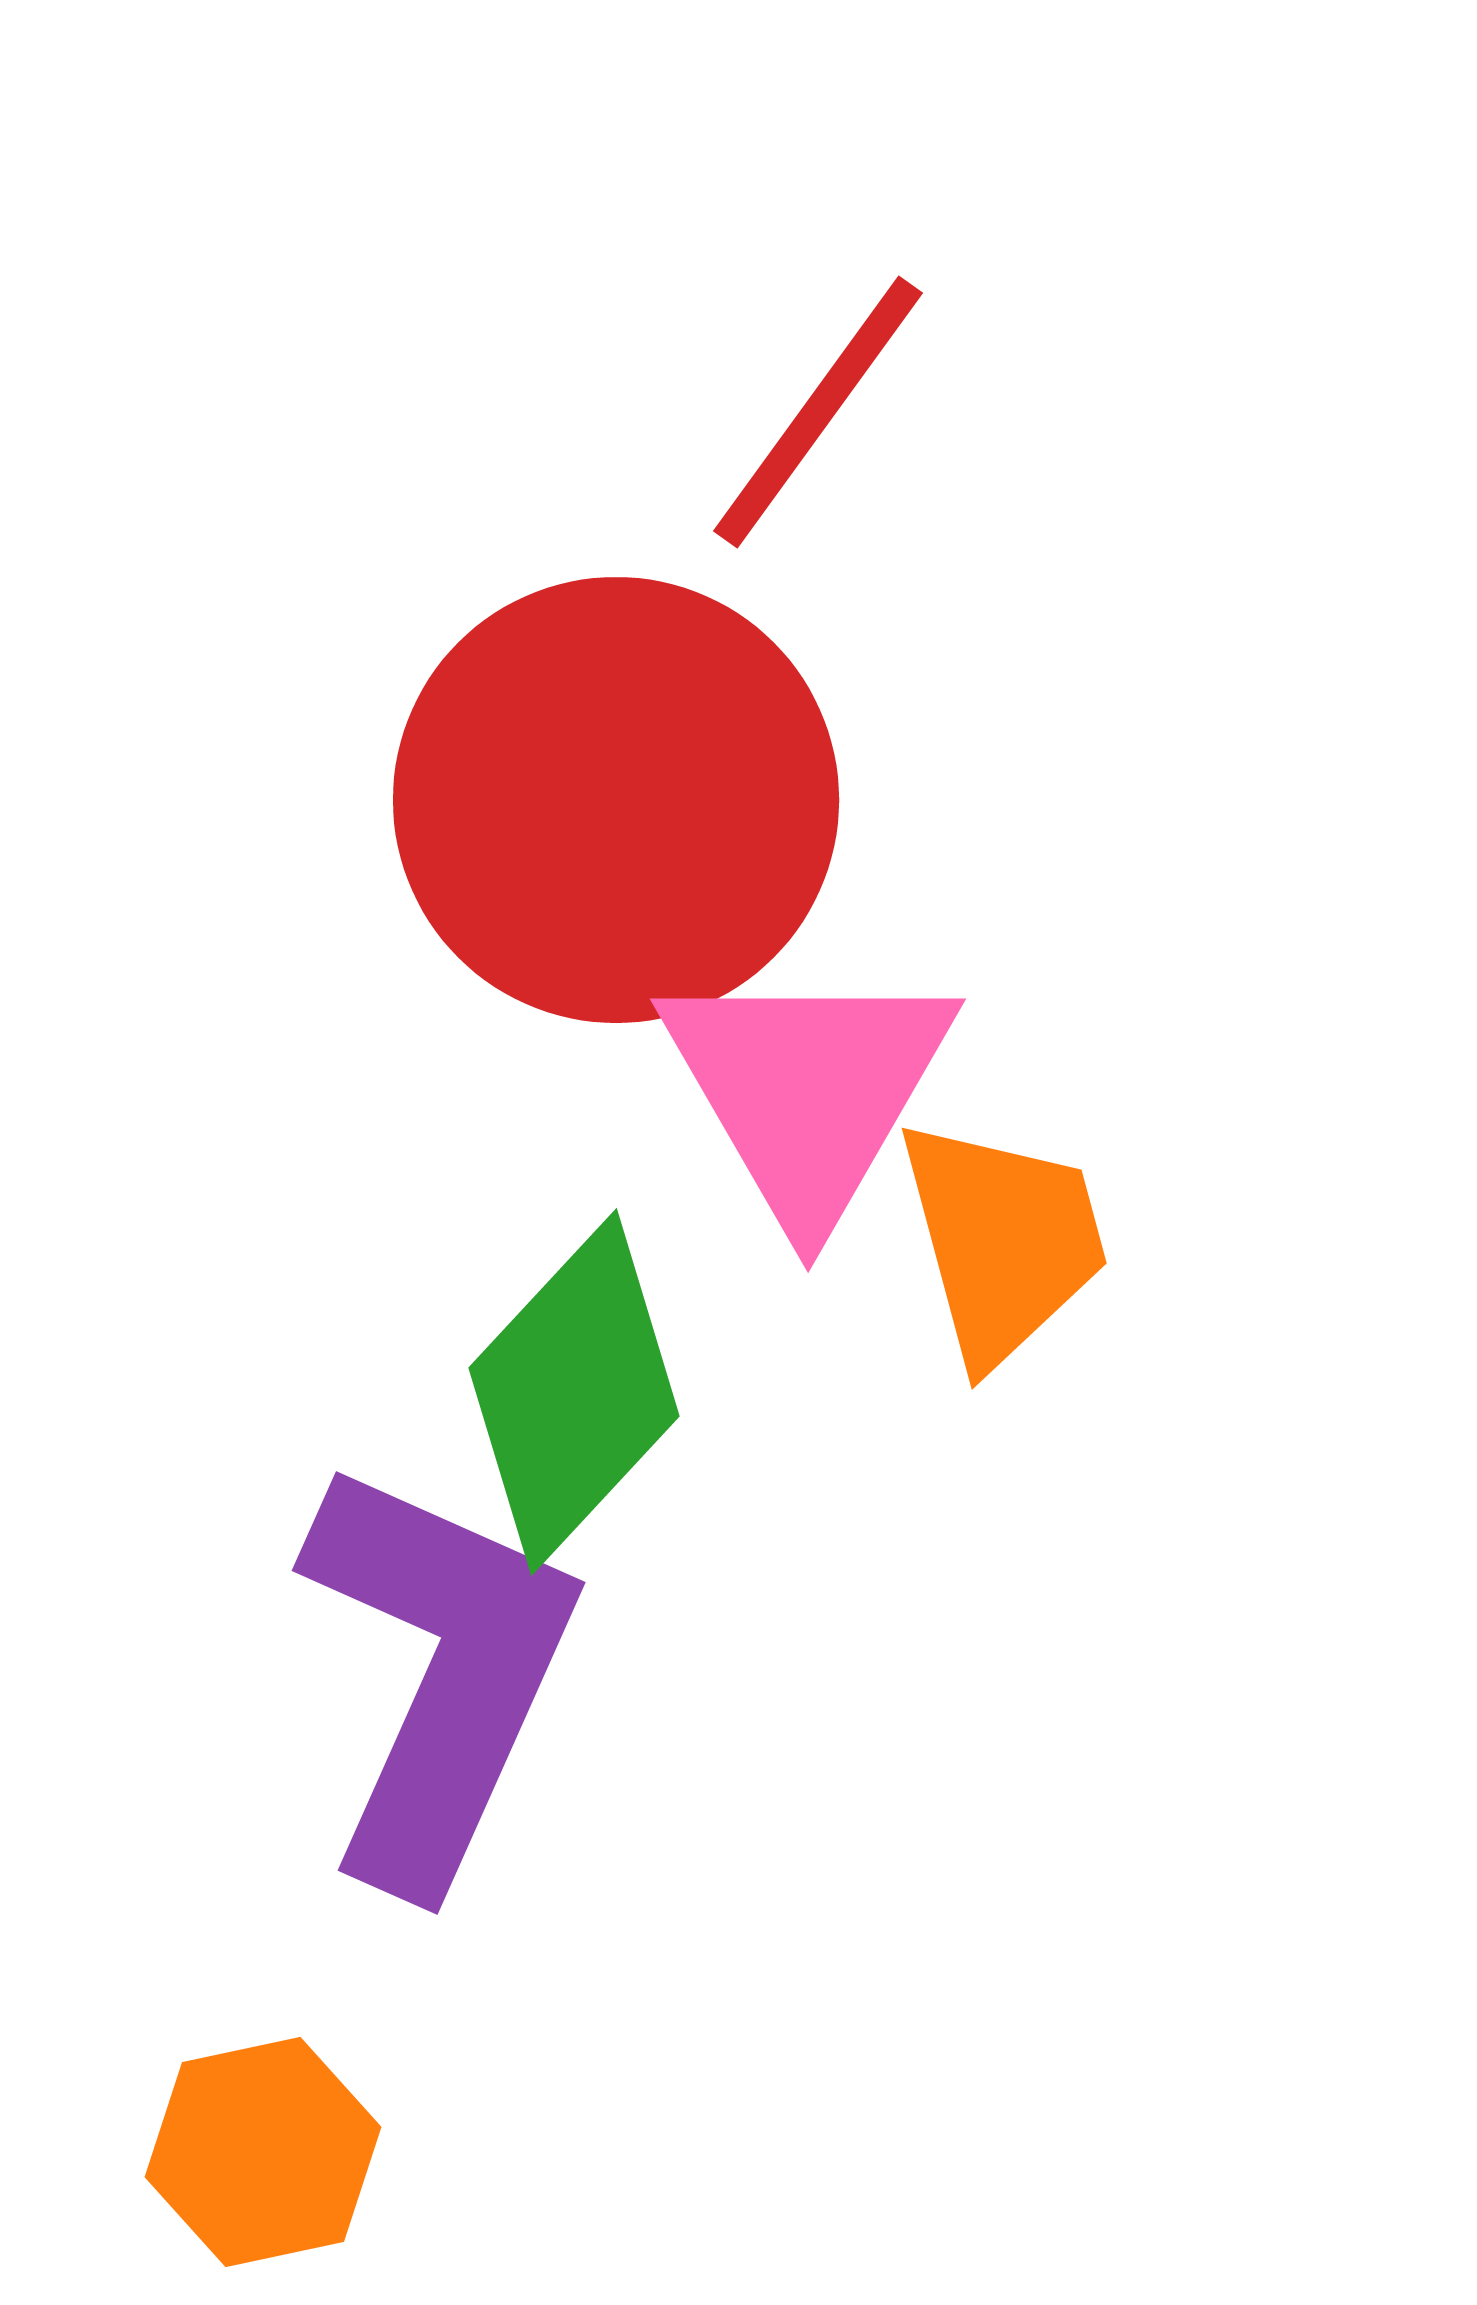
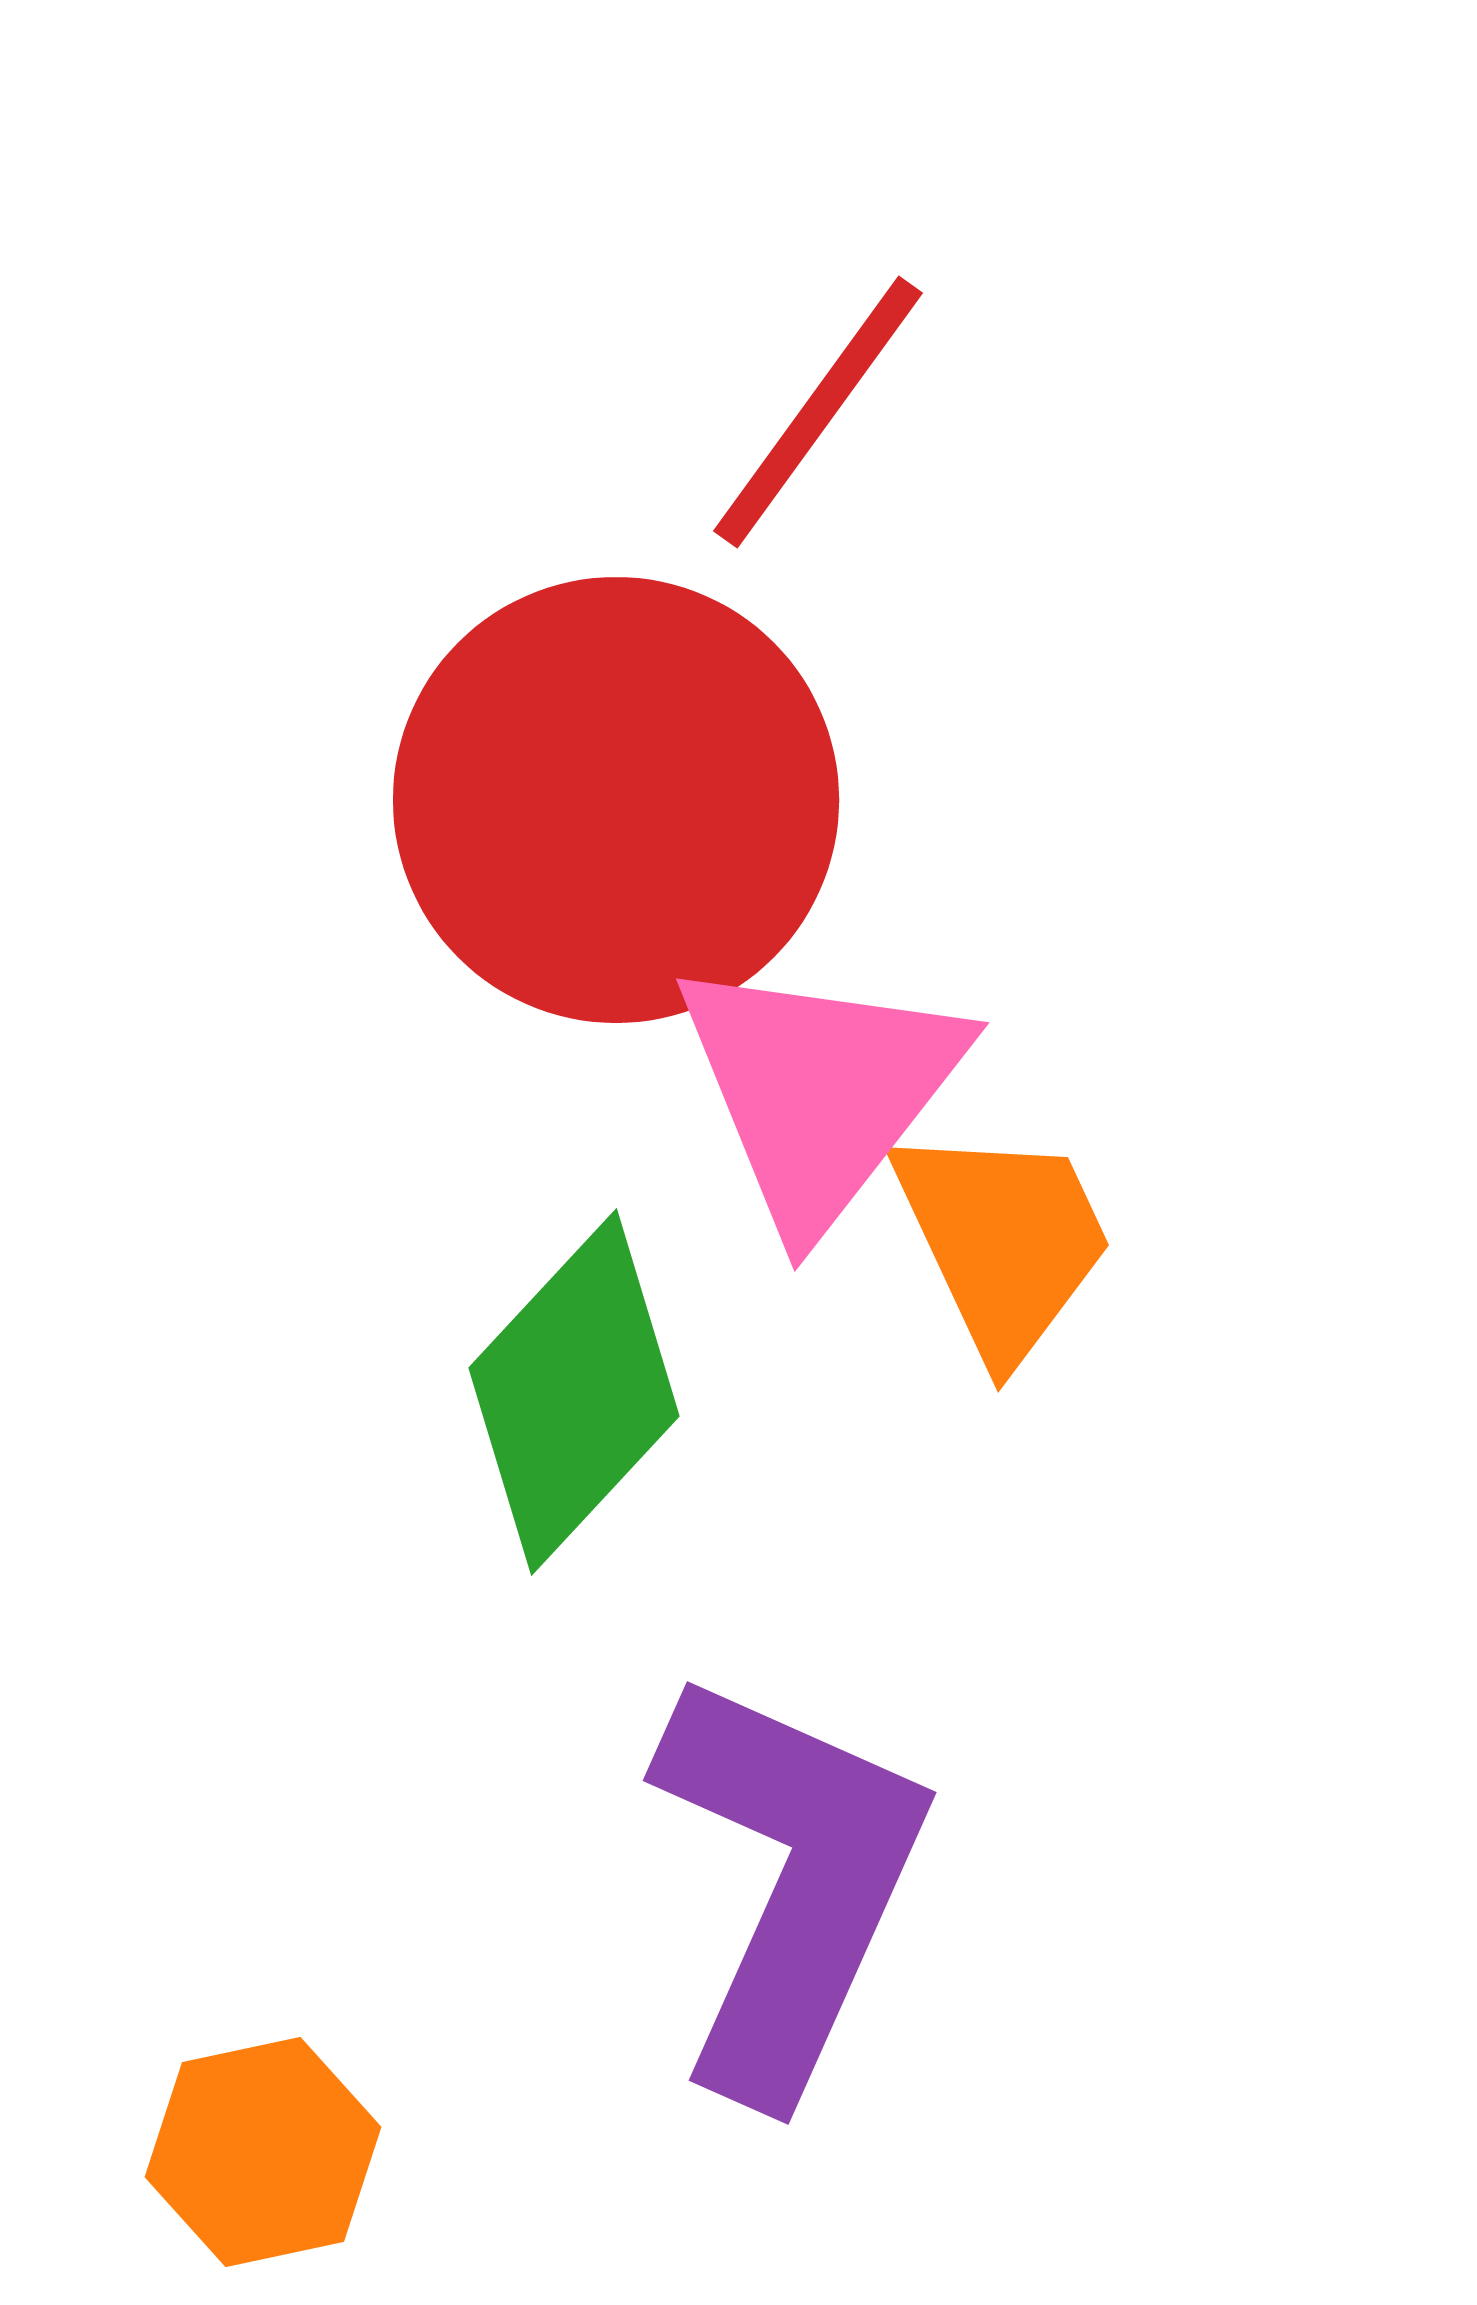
pink triangle: moved 12 px right, 1 px down; rotated 8 degrees clockwise
orange trapezoid: rotated 10 degrees counterclockwise
purple L-shape: moved 351 px right, 210 px down
